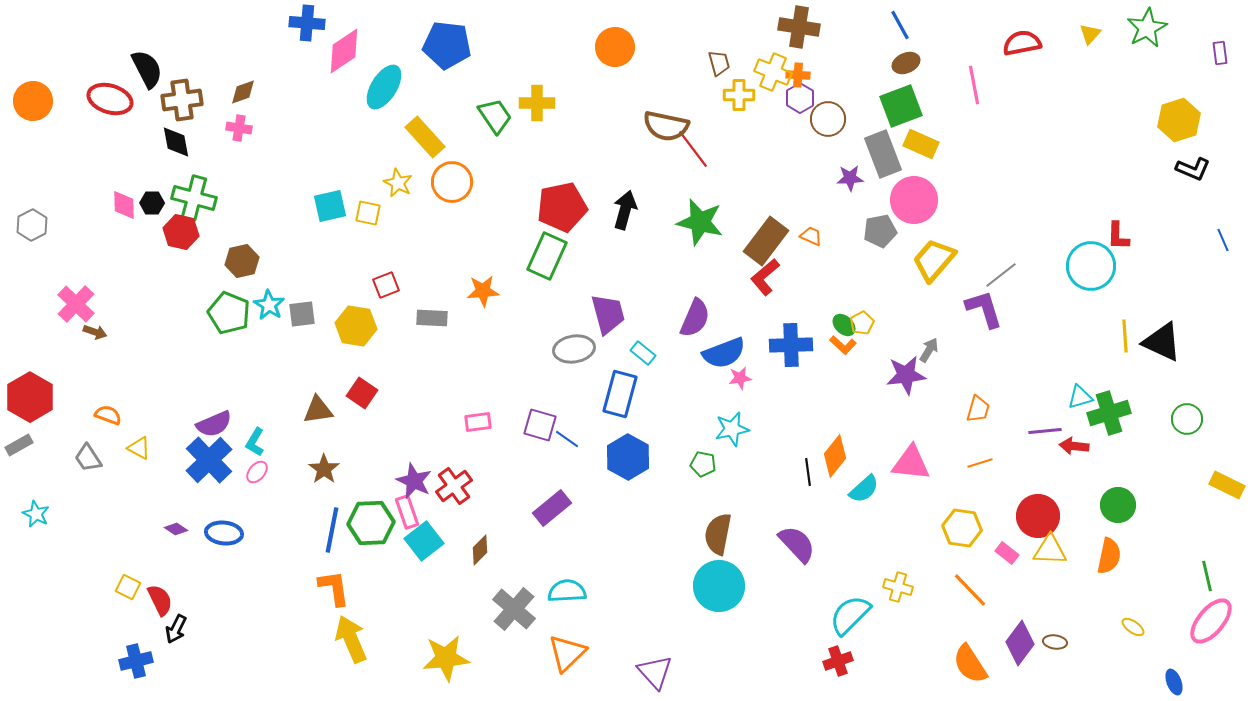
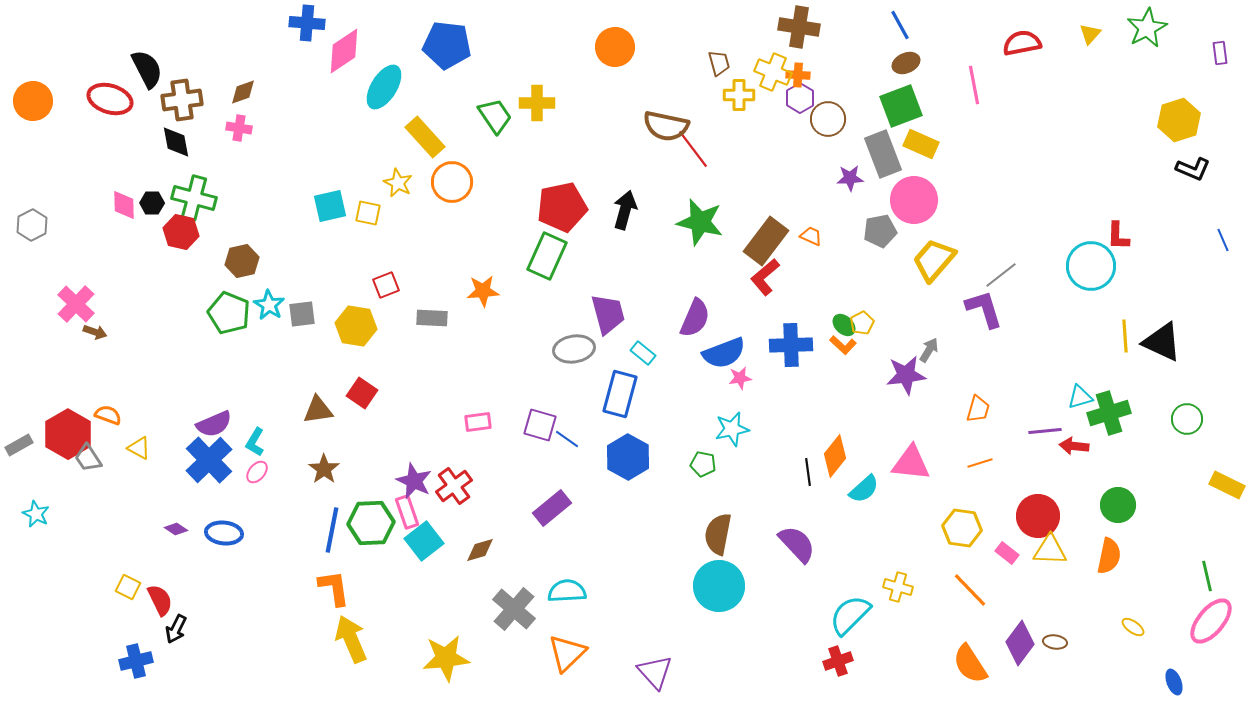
red hexagon at (30, 397): moved 38 px right, 37 px down
brown diamond at (480, 550): rotated 28 degrees clockwise
